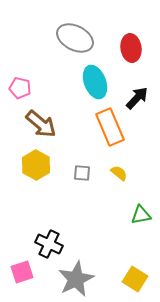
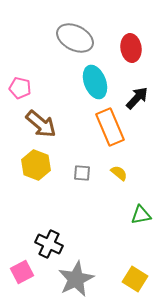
yellow hexagon: rotated 8 degrees counterclockwise
pink square: rotated 10 degrees counterclockwise
